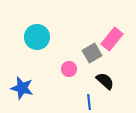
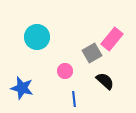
pink circle: moved 4 px left, 2 px down
blue line: moved 15 px left, 3 px up
